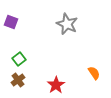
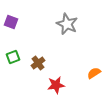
green square: moved 6 px left, 2 px up; rotated 16 degrees clockwise
orange semicircle: rotated 88 degrees counterclockwise
brown cross: moved 20 px right, 17 px up
red star: rotated 24 degrees clockwise
